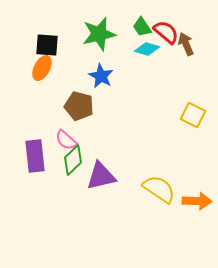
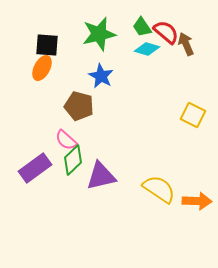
purple rectangle: moved 12 px down; rotated 60 degrees clockwise
